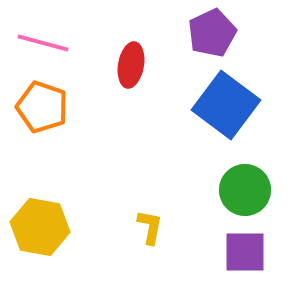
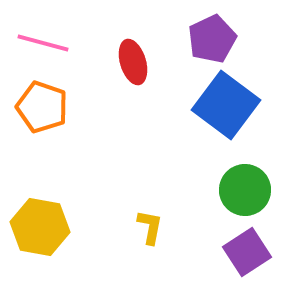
purple pentagon: moved 6 px down
red ellipse: moved 2 px right, 3 px up; rotated 27 degrees counterclockwise
purple square: moved 2 px right; rotated 33 degrees counterclockwise
